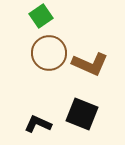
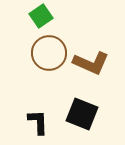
brown L-shape: moved 1 px right, 1 px up
black L-shape: moved 2 px up; rotated 64 degrees clockwise
